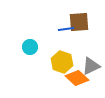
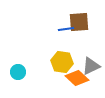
cyan circle: moved 12 px left, 25 px down
yellow hexagon: rotated 10 degrees counterclockwise
